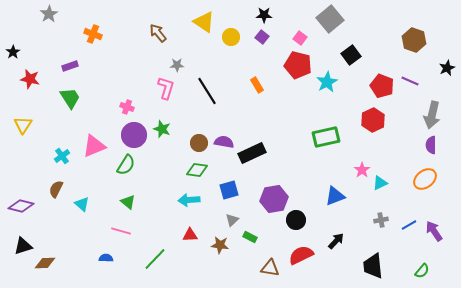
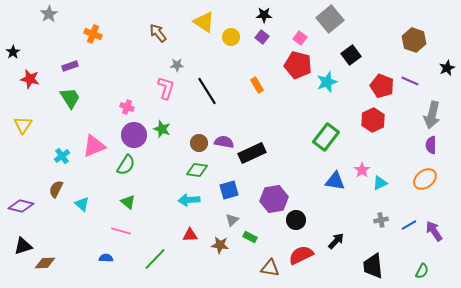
cyan star at (327, 82): rotated 10 degrees clockwise
green rectangle at (326, 137): rotated 40 degrees counterclockwise
blue triangle at (335, 196): moved 15 px up; rotated 30 degrees clockwise
green semicircle at (422, 271): rotated 14 degrees counterclockwise
